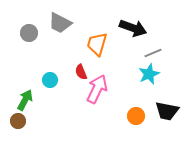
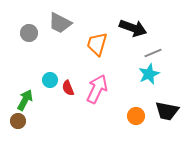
red semicircle: moved 13 px left, 16 px down
